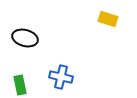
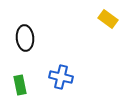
yellow rectangle: rotated 18 degrees clockwise
black ellipse: rotated 70 degrees clockwise
